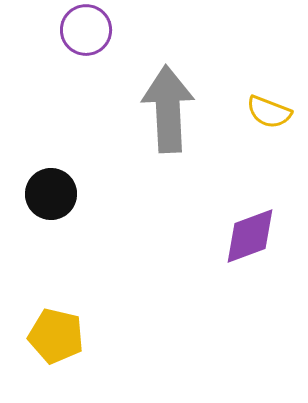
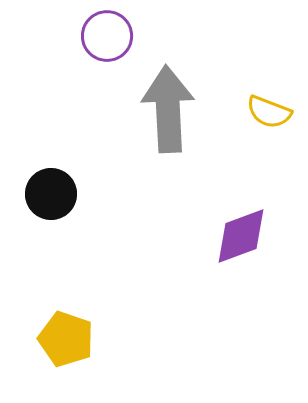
purple circle: moved 21 px right, 6 px down
purple diamond: moved 9 px left
yellow pentagon: moved 10 px right, 3 px down; rotated 6 degrees clockwise
